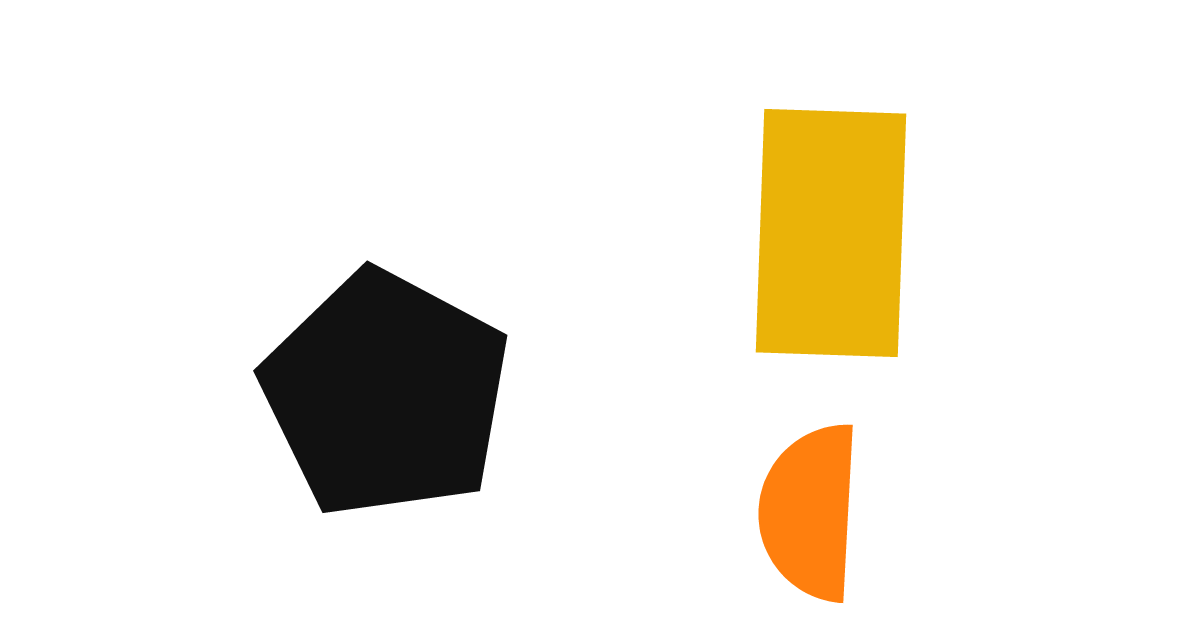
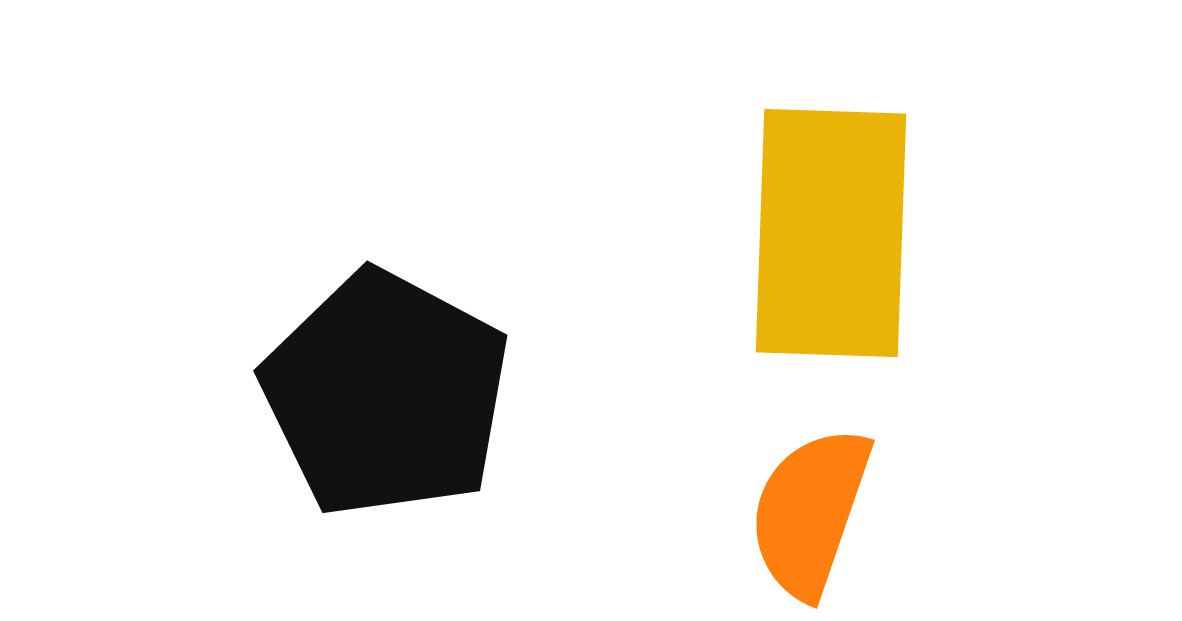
orange semicircle: rotated 16 degrees clockwise
